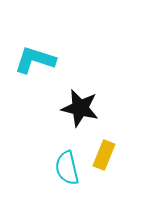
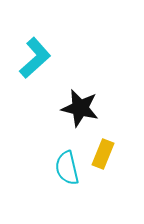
cyan L-shape: moved 2 px up; rotated 120 degrees clockwise
yellow rectangle: moved 1 px left, 1 px up
